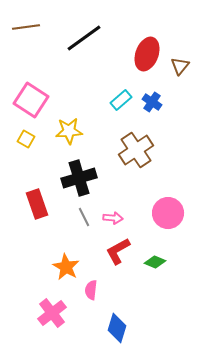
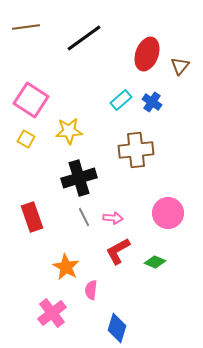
brown cross: rotated 28 degrees clockwise
red rectangle: moved 5 px left, 13 px down
